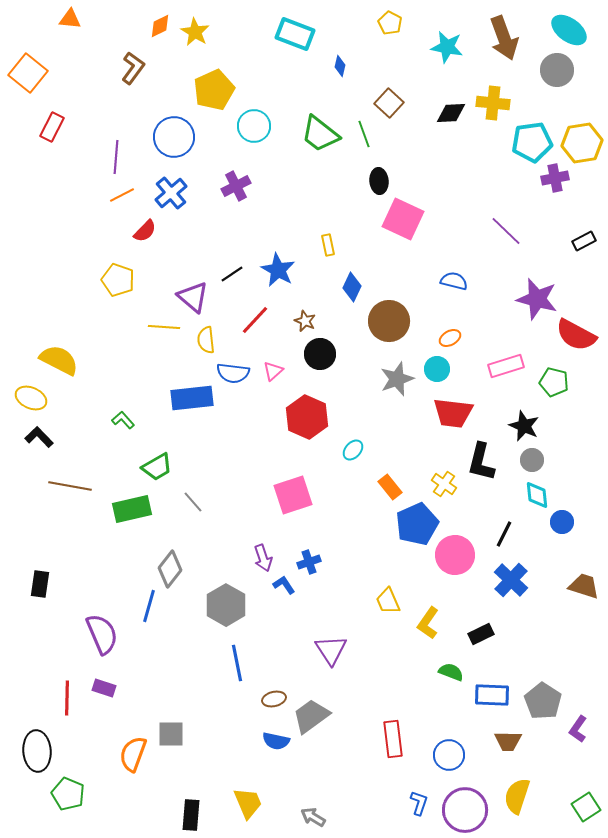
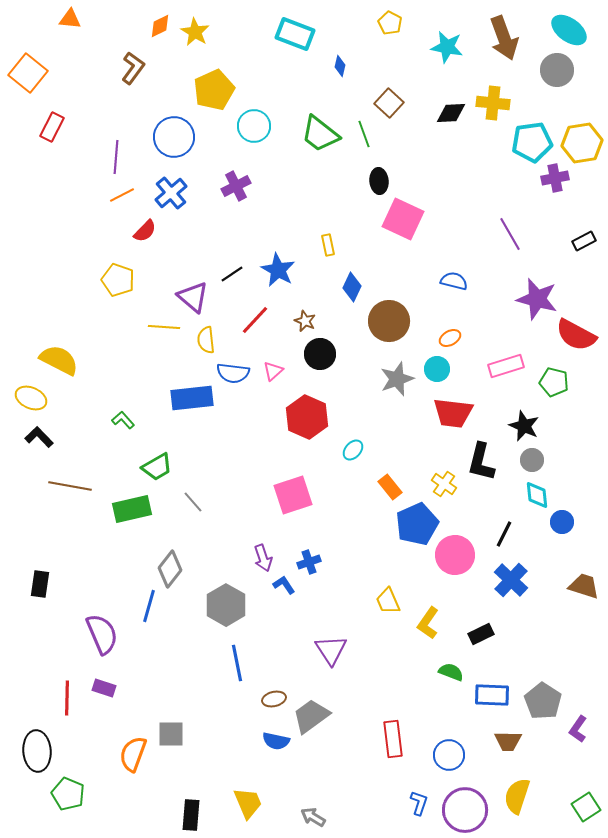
purple line at (506, 231): moved 4 px right, 3 px down; rotated 16 degrees clockwise
